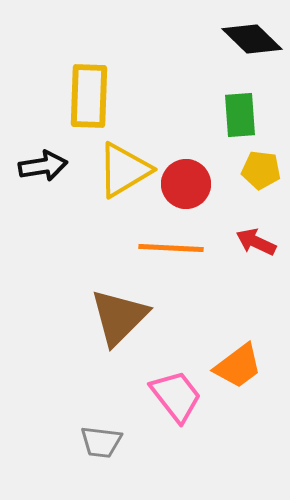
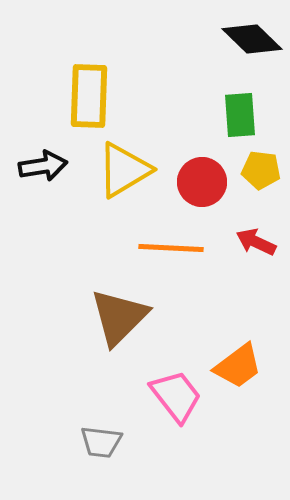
red circle: moved 16 px right, 2 px up
